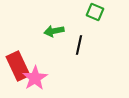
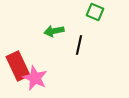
pink star: rotated 15 degrees counterclockwise
